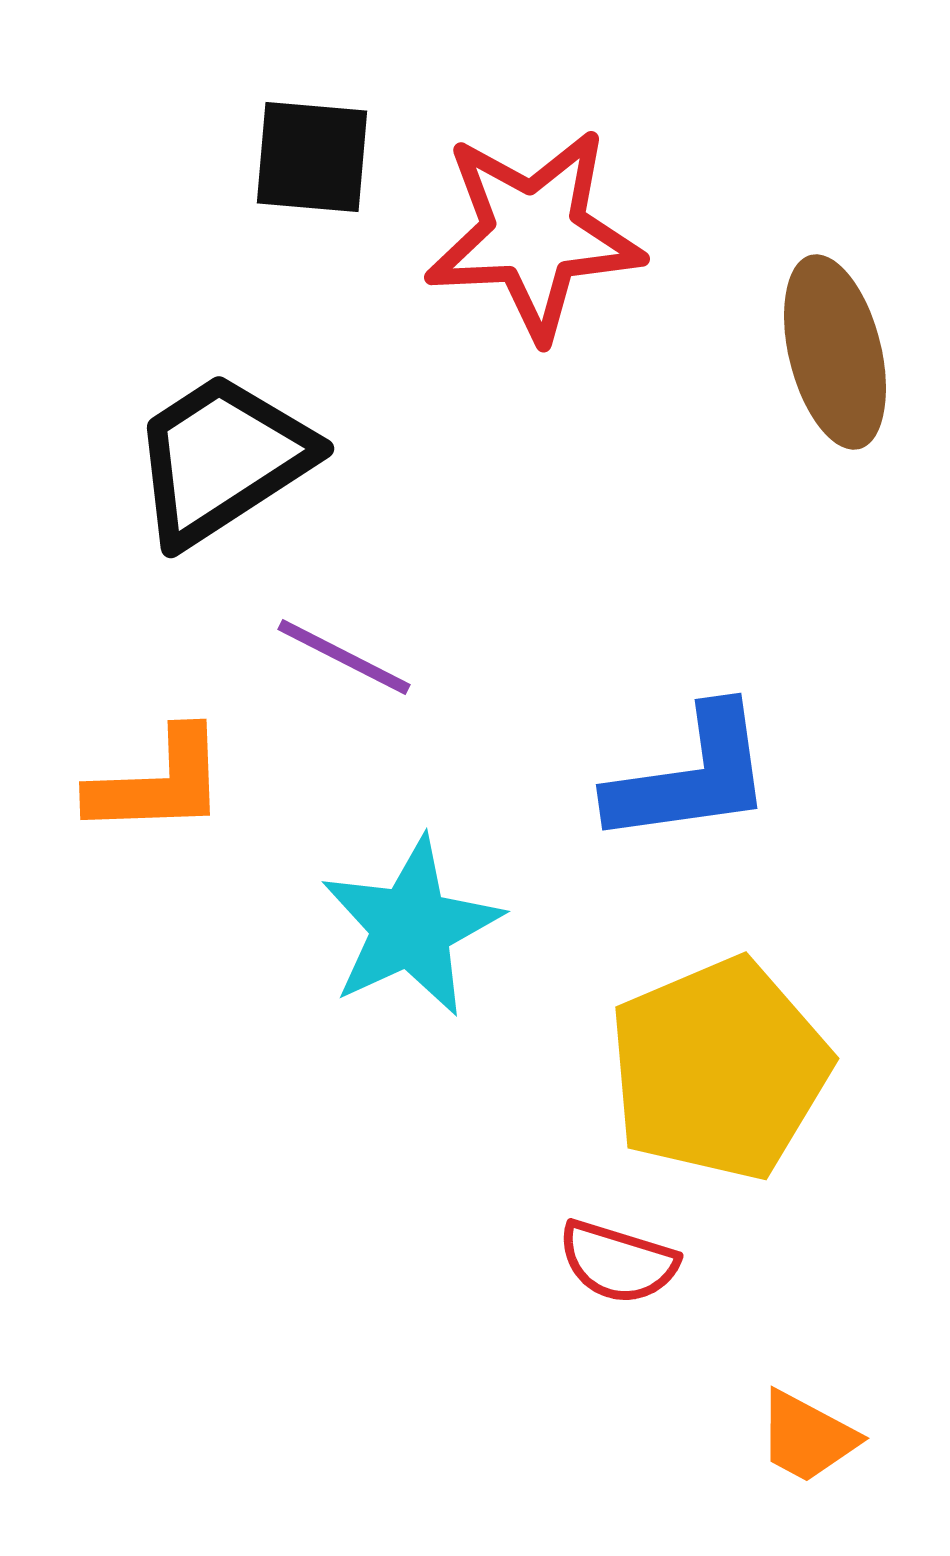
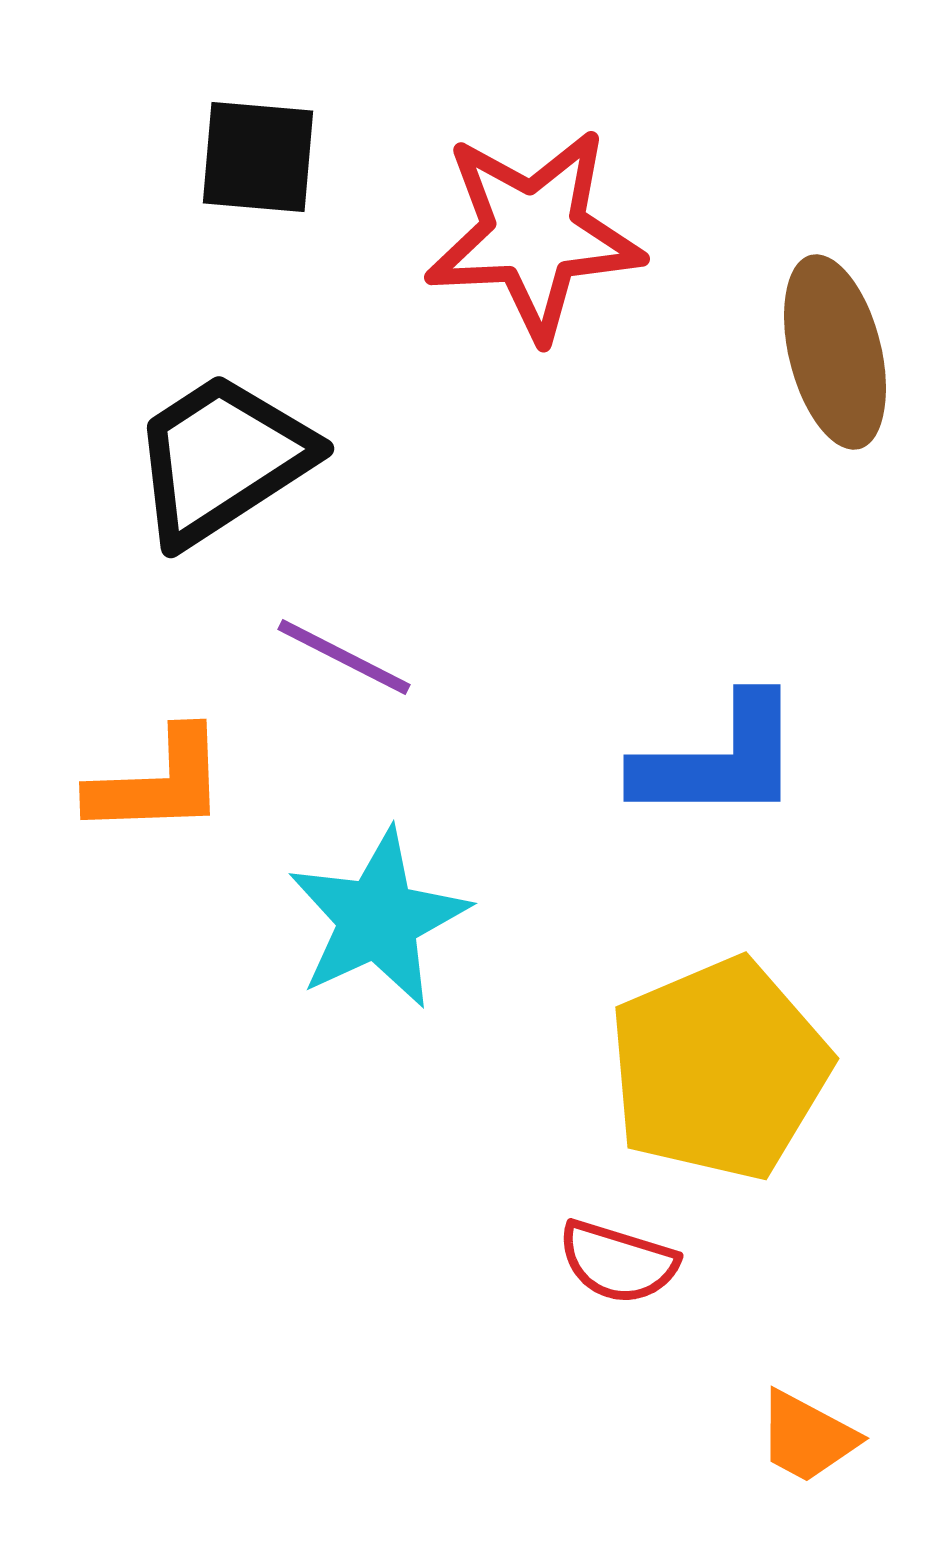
black square: moved 54 px left
blue L-shape: moved 28 px right, 16 px up; rotated 8 degrees clockwise
cyan star: moved 33 px left, 8 px up
